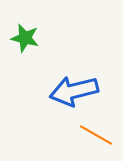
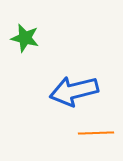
orange line: moved 2 px up; rotated 32 degrees counterclockwise
